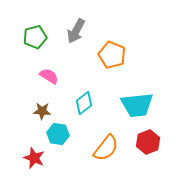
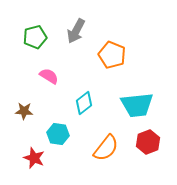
brown star: moved 18 px left
